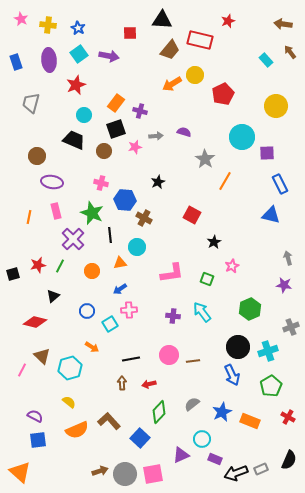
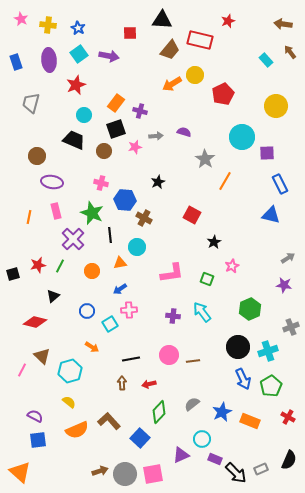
gray arrow at (288, 258): rotated 72 degrees clockwise
cyan hexagon at (70, 368): moved 3 px down
blue arrow at (232, 375): moved 11 px right, 4 px down
black arrow at (236, 473): rotated 115 degrees counterclockwise
